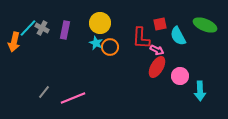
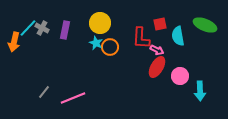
cyan semicircle: rotated 18 degrees clockwise
